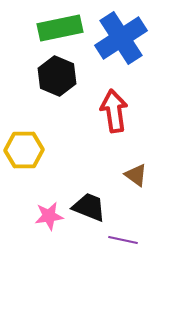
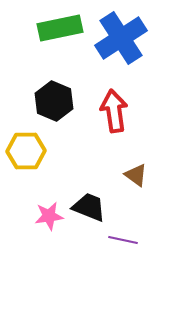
black hexagon: moved 3 px left, 25 px down
yellow hexagon: moved 2 px right, 1 px down
